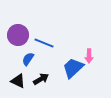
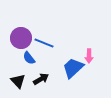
purple circle: moved 3 px right, 3 px down
blue semicircle: moved 1 px right, 1 px up; rotated 72 degrees counterclockwise
black triangle: rotated 21 degrees clockwise
